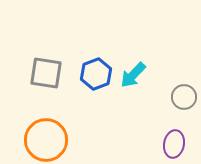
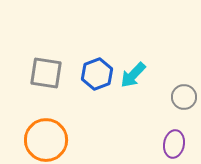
blue hexagon: moved 1 px right
